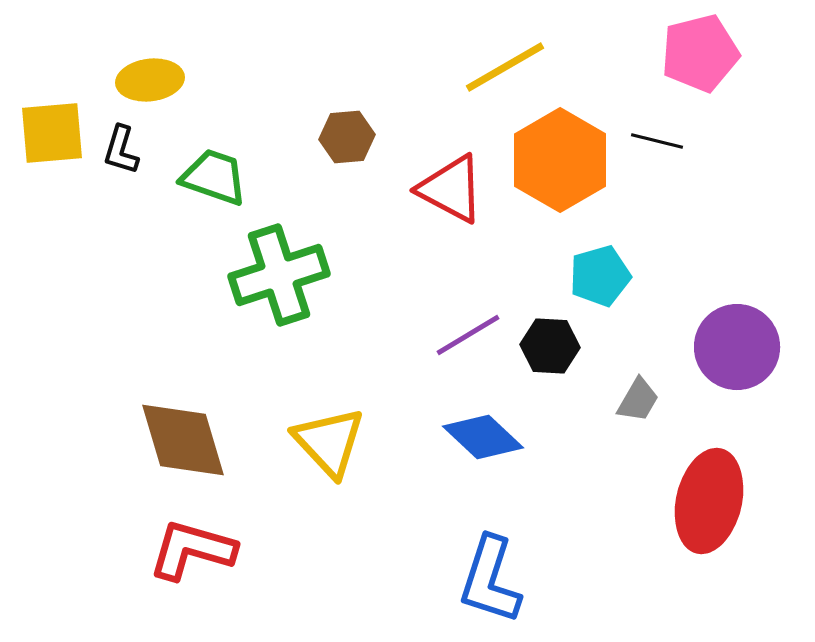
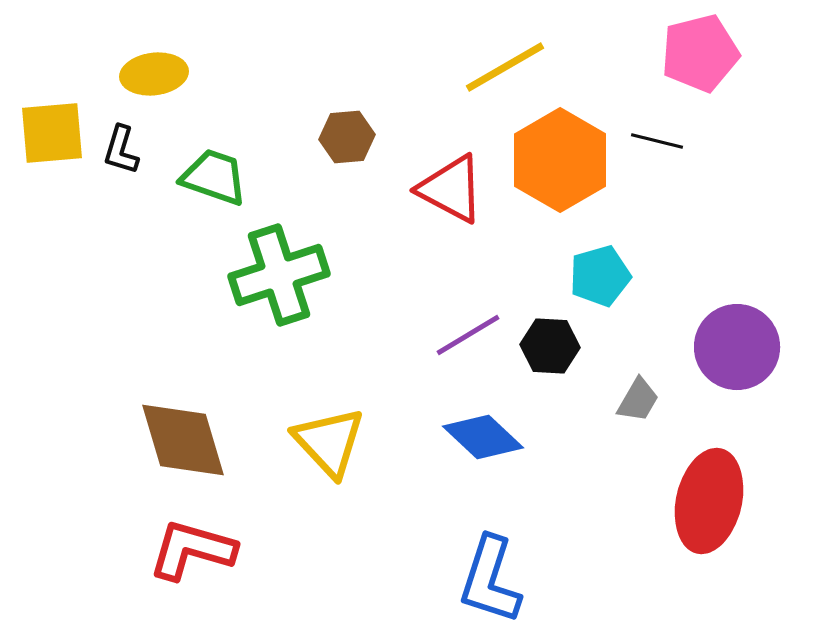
yellow ellipse: moved 4 px right, 6 px up
